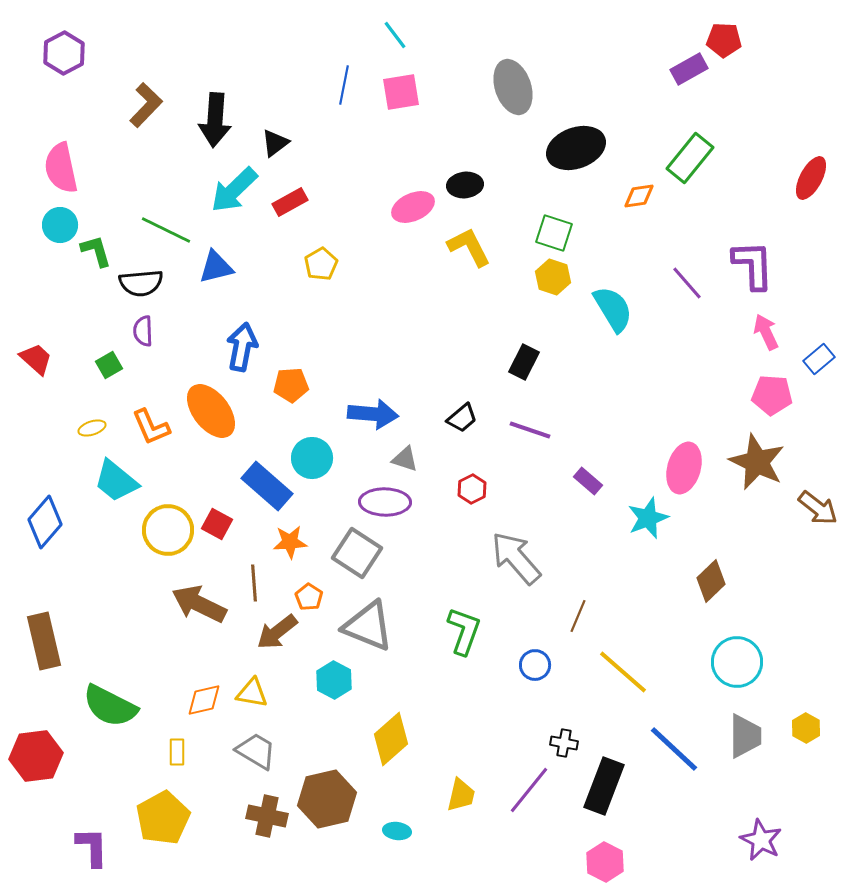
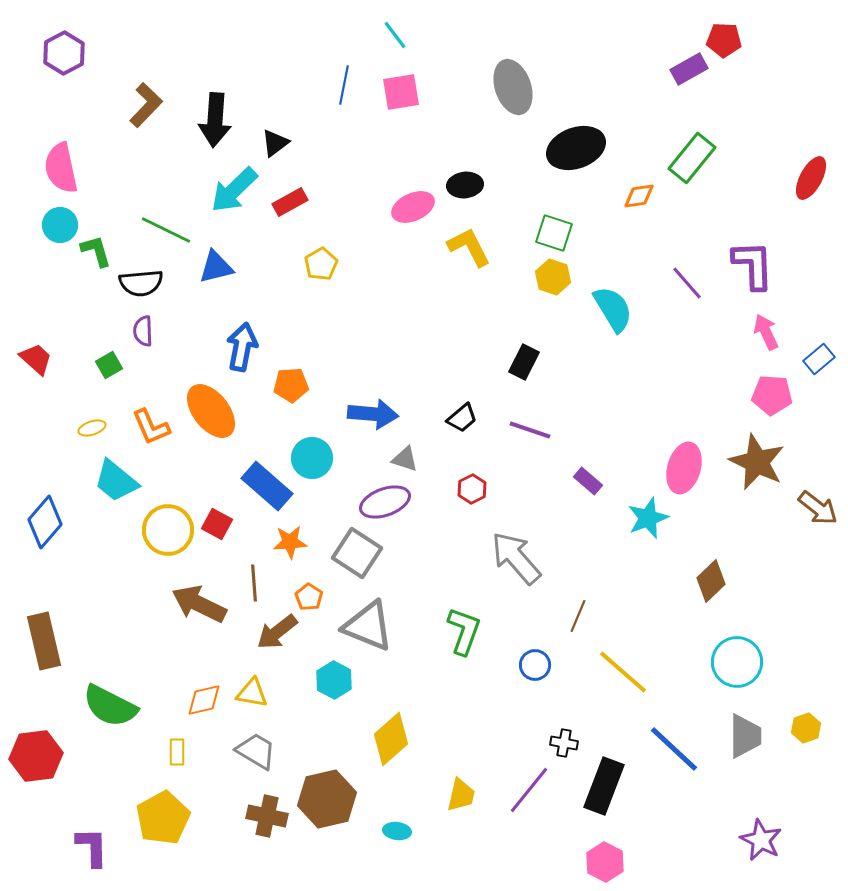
green rectangle at (690, 158): moved 2 px right
purple ellipse at (385, 502): rotated 21 degrees counterclockwise
yellow hexagon at (806, 728): rotated 12 degrees clockwise
